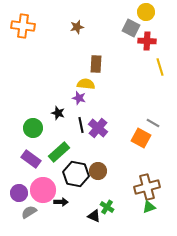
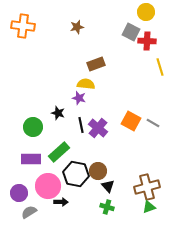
gray square: moved 4 px down
brown rectangle: rotated 66 degrees clockwise
green circle: moved 1 px up
orange square: moved 10 px left, 17 px up
purple rectangle: rotated 36 degrees counterclockwise
pink circle: moved 5 px right, 4 px up
green cross: rotated 16 degrees counterclockwise
black triangle: moved 14 px right, 30 px up; rotated 24 degrees clockwise
